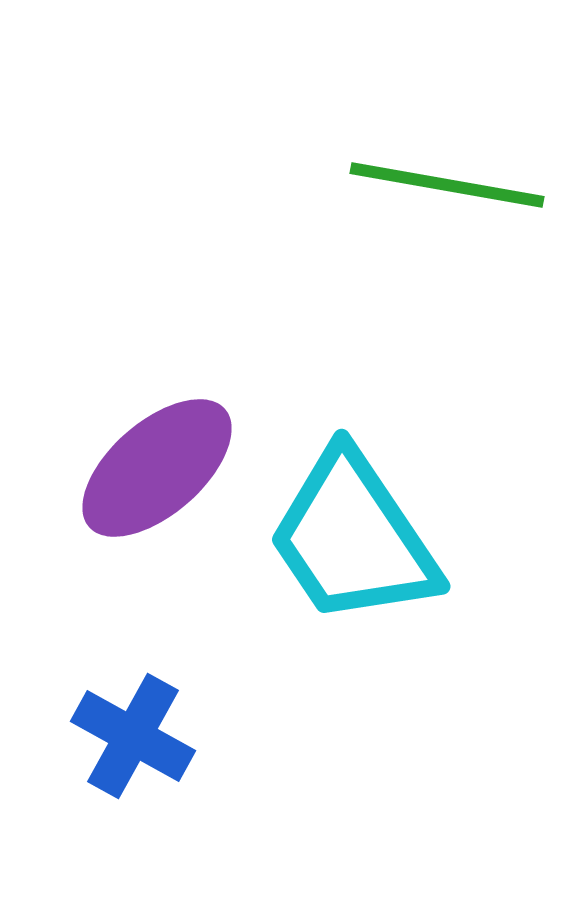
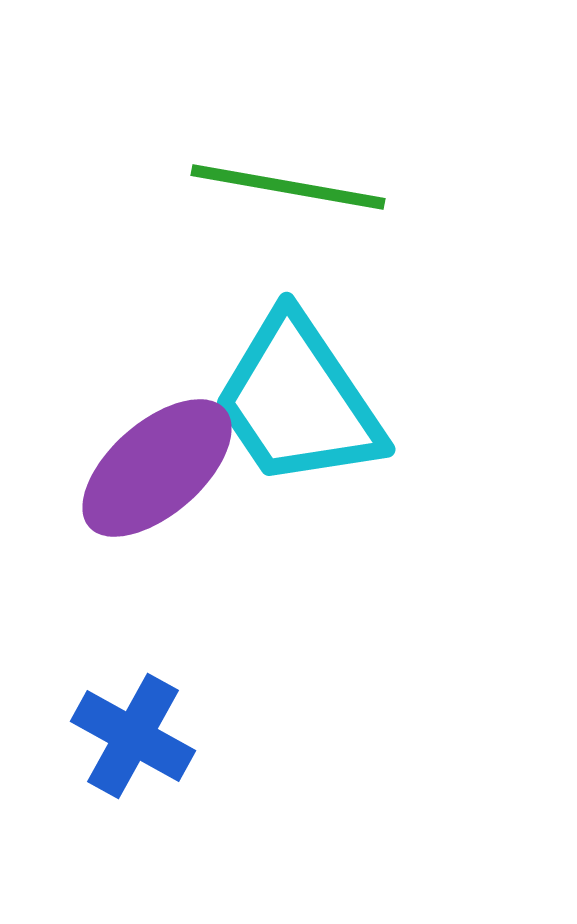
green line: moved 159 px left, 2 px down
cyan trapezoid: moved 55 px left, 137 px up
